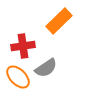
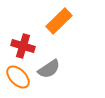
red cross: rotated 25 degrees clockwise
gray semicircle: moved 3 px right, 1 px down
